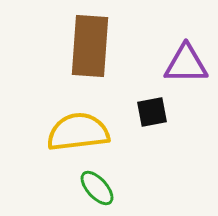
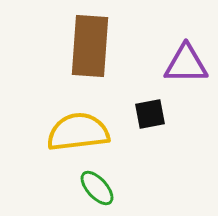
black square: moved 2 px left, 2 px down
